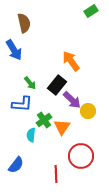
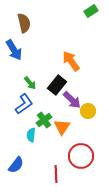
blue L-shape: moved 2 px right; rotated 40 degrees counterclockwise
